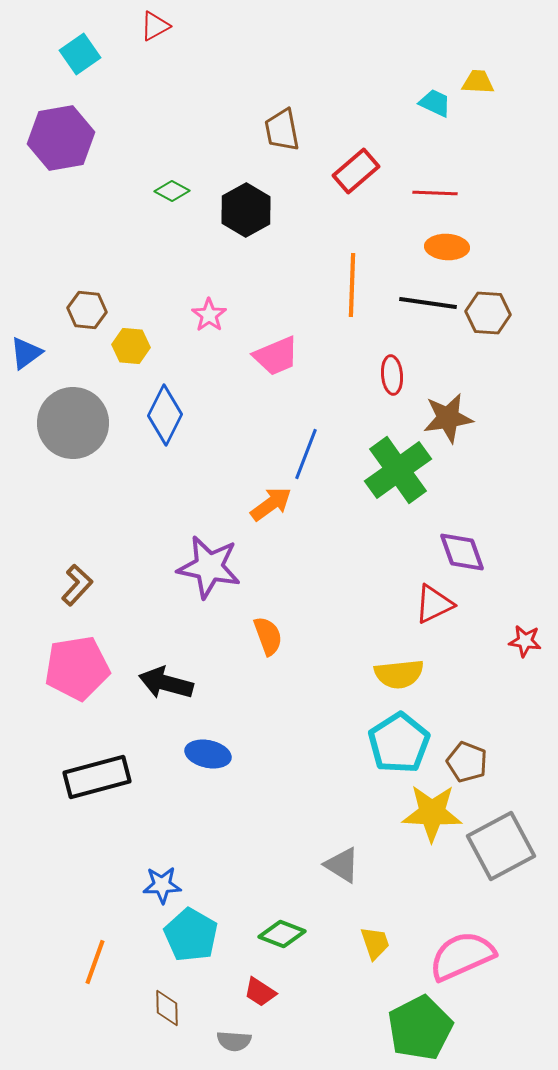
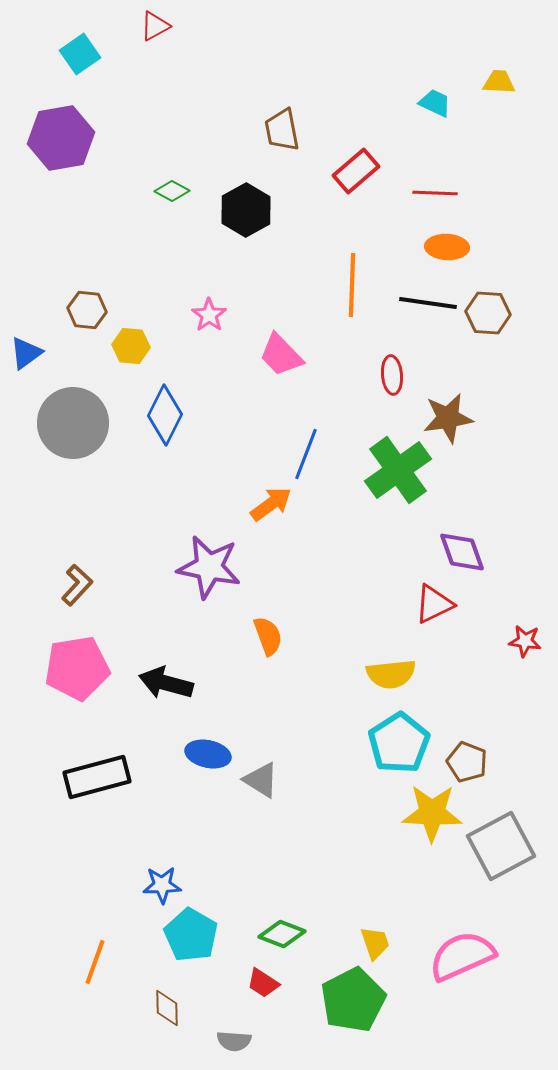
yellow trapezoid at (478, 82): moved 21 px right
pink trapezoid at (276, 356): moved 5 px right, 1 px up; rotated 69 degrees clockwise
yellow semicircle at (399, 674): moved 8 px left
gray triangle at (342, 865): moved 81 px left, 85 px up
red trapezoid at (260, 992): moved 3 px right, 9 px up
green pentagon at (420, 1028): moved 67 px left, 28 px up
